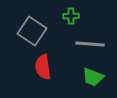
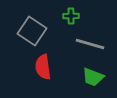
gray line: rotated 12 degrees clockwise
